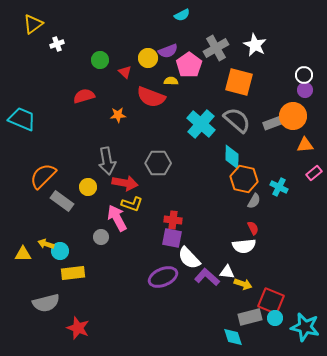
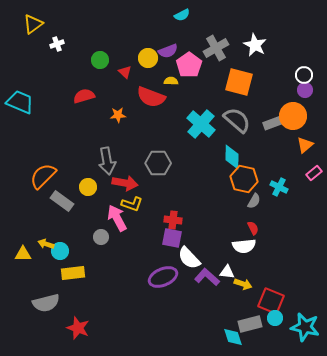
cyan trapezoid at (22, 119): moved 2 px left, 17 px up
orange triangle at (305, 145): rotated 36 degrees counterclockwise
gray rectangle at (250, 317): moved 7 px down
